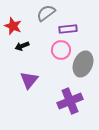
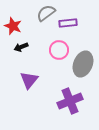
purple rectangle: moved 6 px up
black arrow: moved 1 px left, 1 px down
pink circle: moved 2 px left
